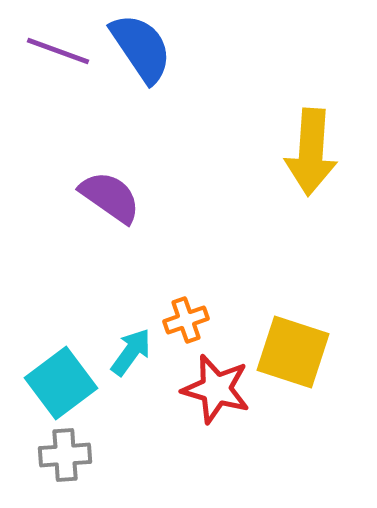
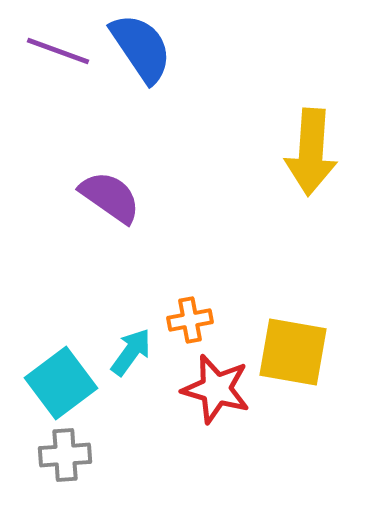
orange cross: moved 4 px right; rotated 9 degrees clockwise
yellow square: rotated 8 degrees counterclockwise
